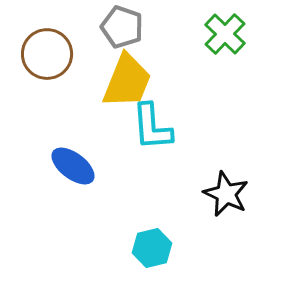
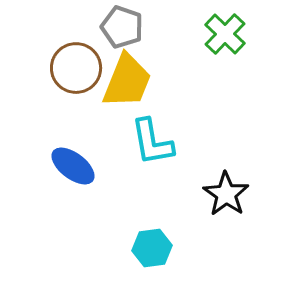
brown circle: moved 29 px right, 14 px down
cyan L-shape: moved 15 px down; rotated 6 degrees counterclockwise
black star: rotated 9 degrees clockwise
cyan hexagon: rotated 6 degrees clockwise
